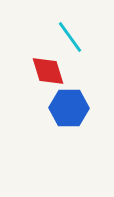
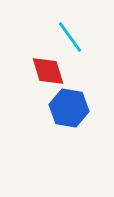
blue hexagon: rotated 9 degrees clockwise
